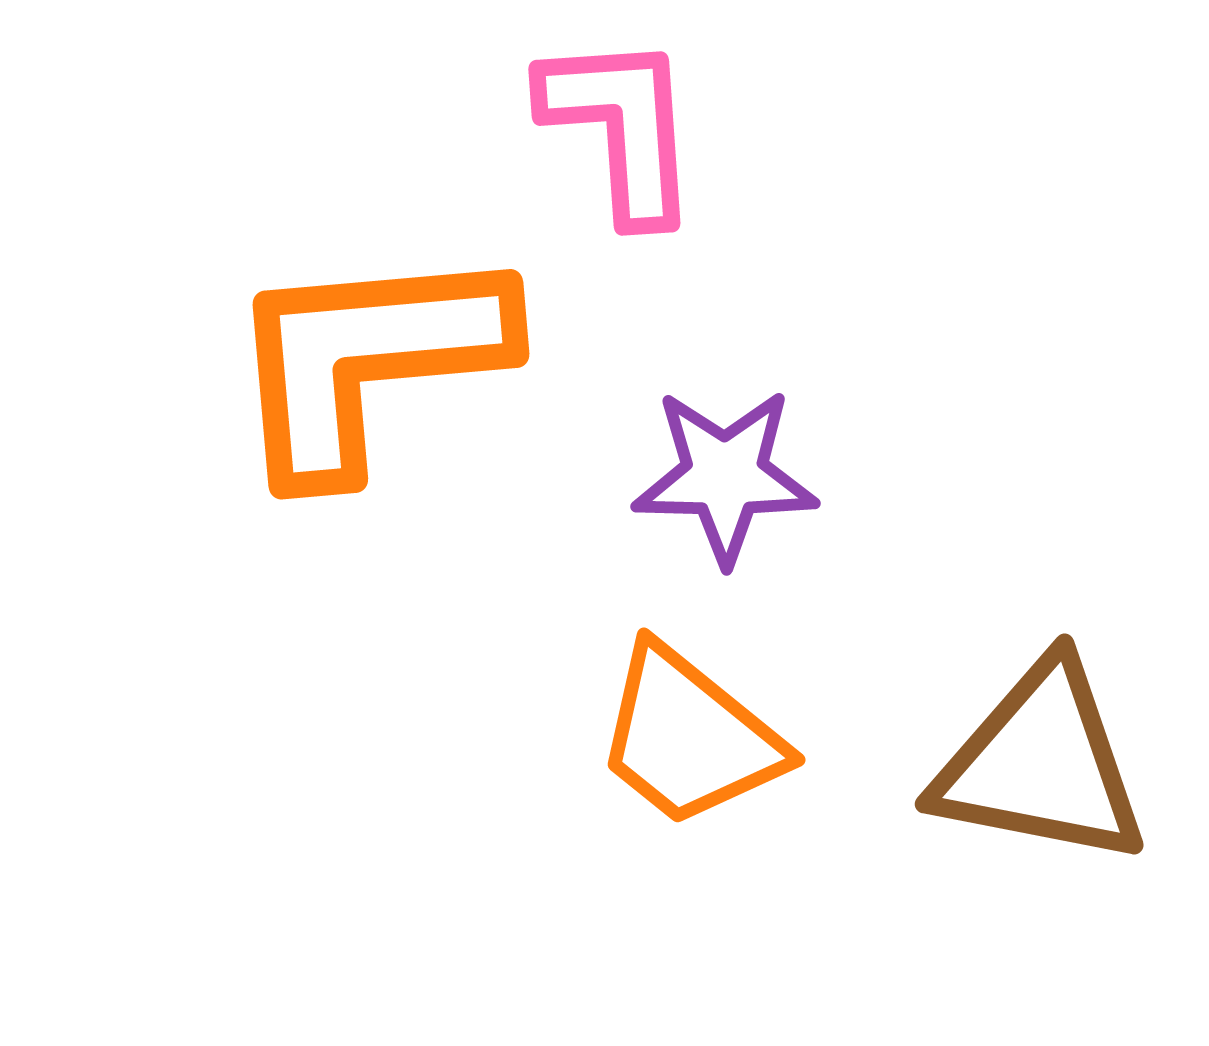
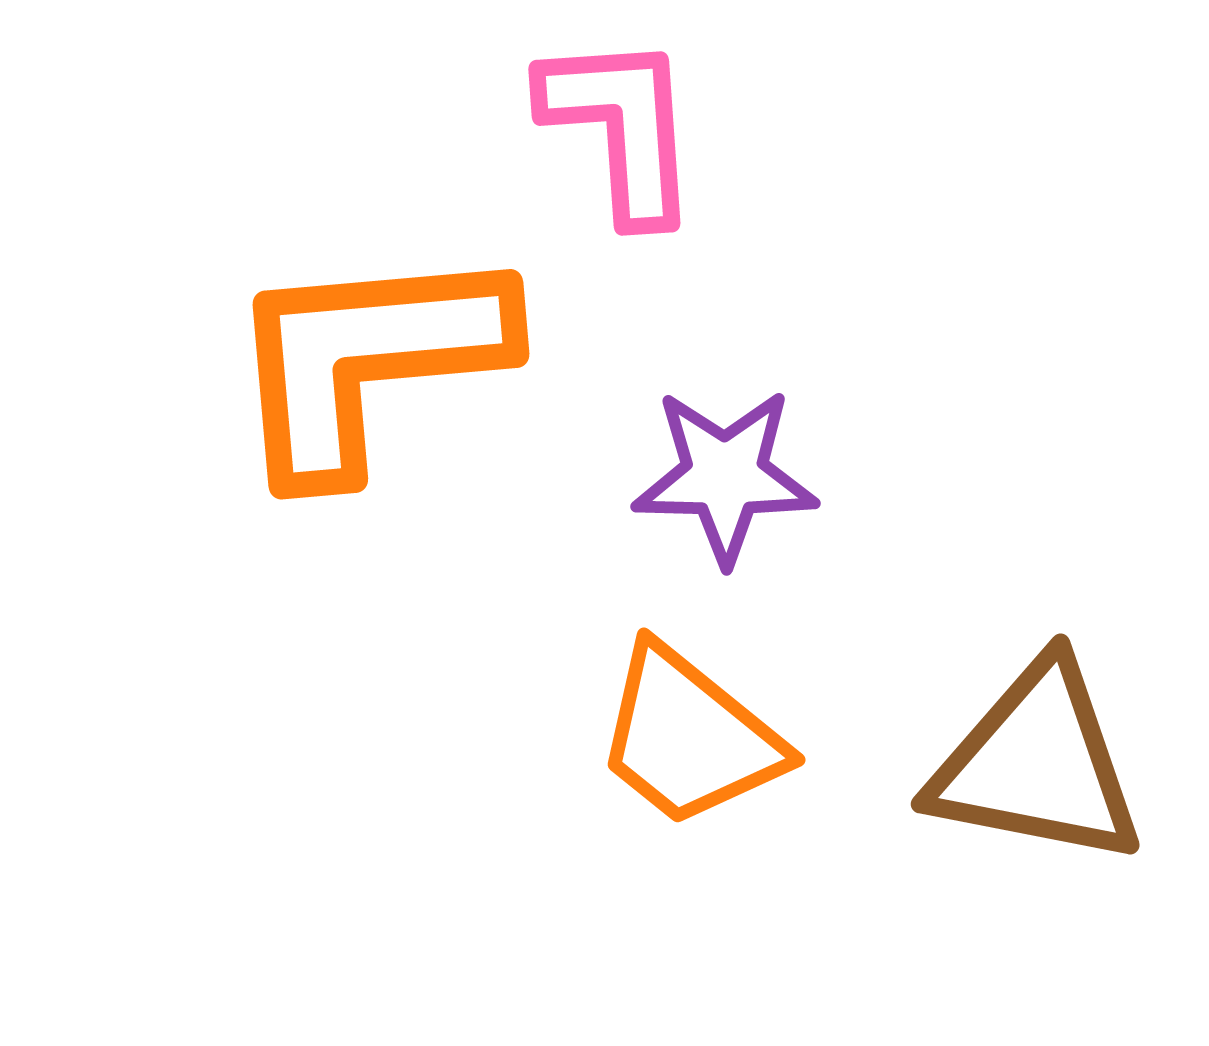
brown triangle: moved 4 px left
